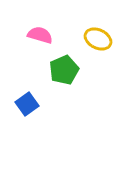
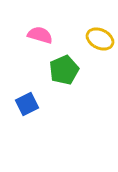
yellow ellipse: moved 2 px right
blue square: rotated 10 degrees clockwise
